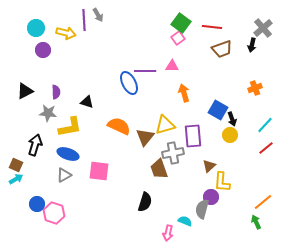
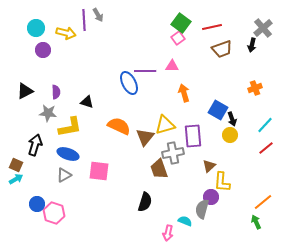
red line at (212, 27): rotated 18 degrees counterclockwise
